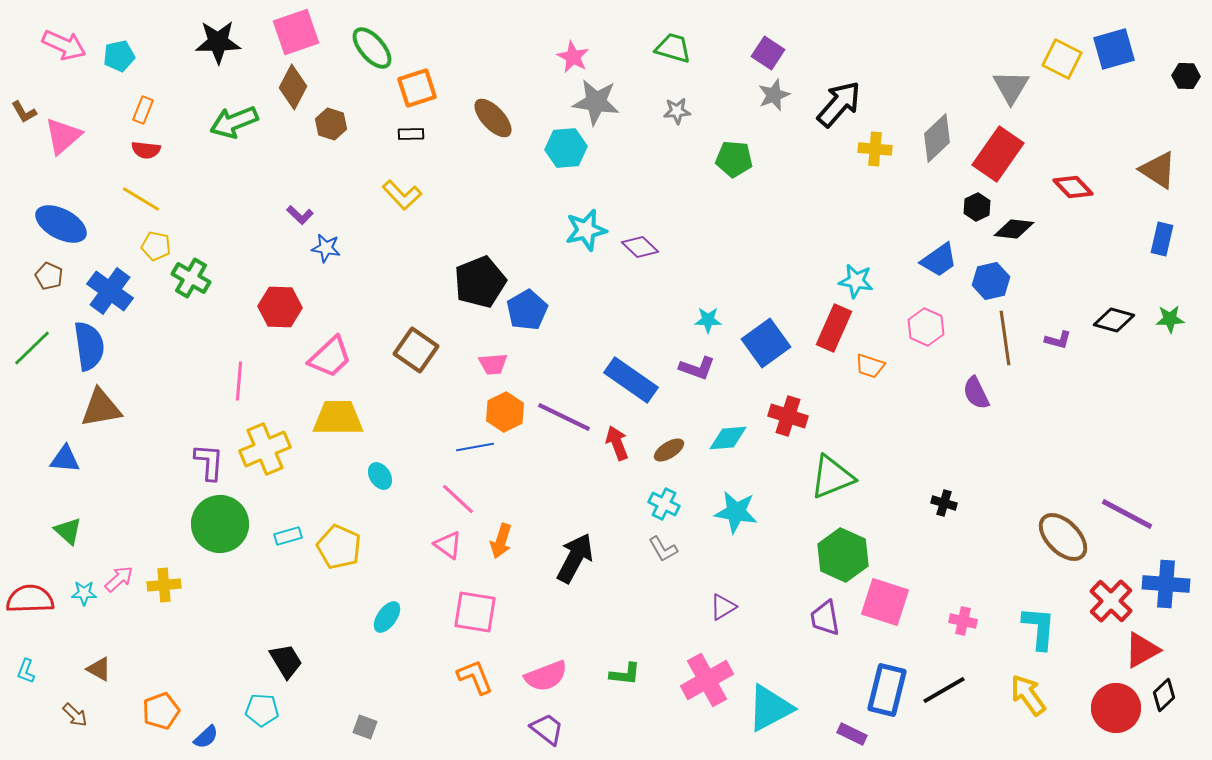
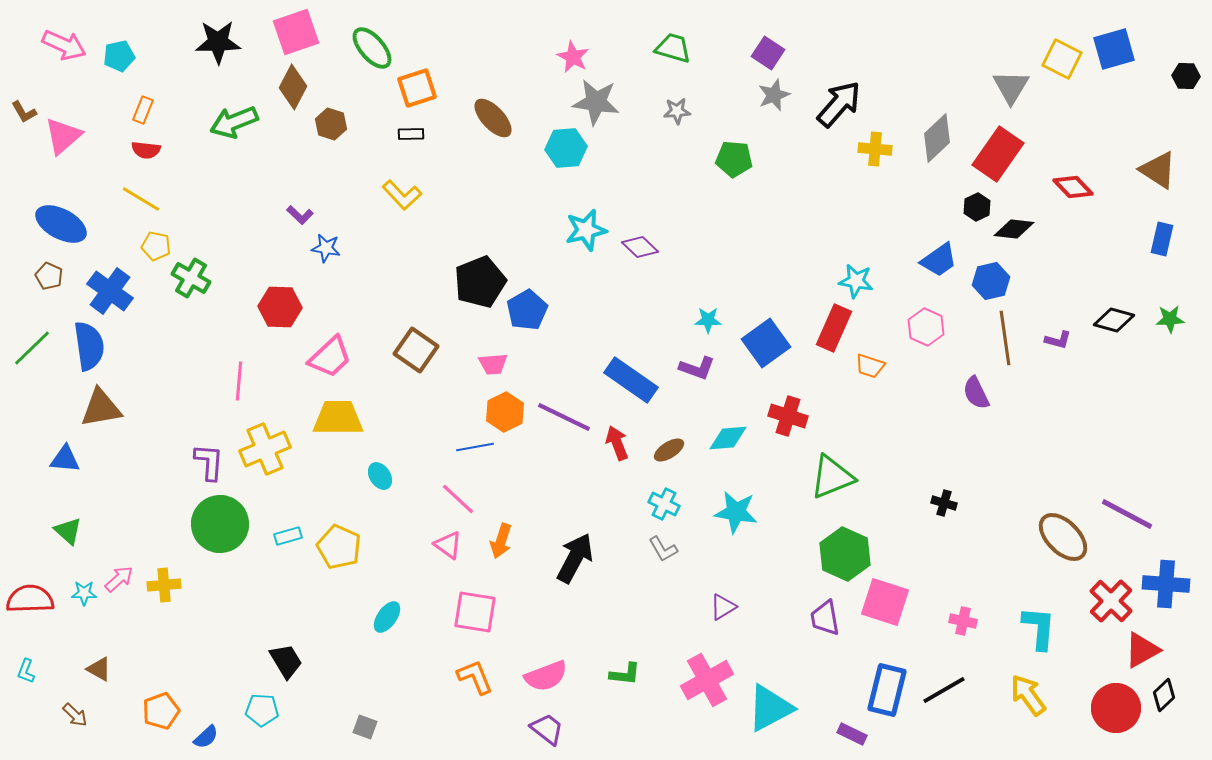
green hexagon at (843, 555): moved 2 px right, 1 px up
